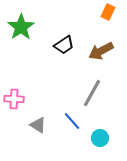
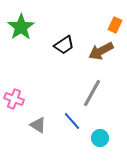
orange rectangle: moved 7 px right, 13 px down
pink cross: rotated 18 degrees clockwise
